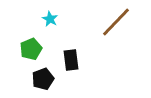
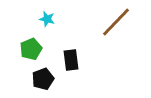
cyan star: moved 3 px left; rotated 14 degrees counterclockwise
